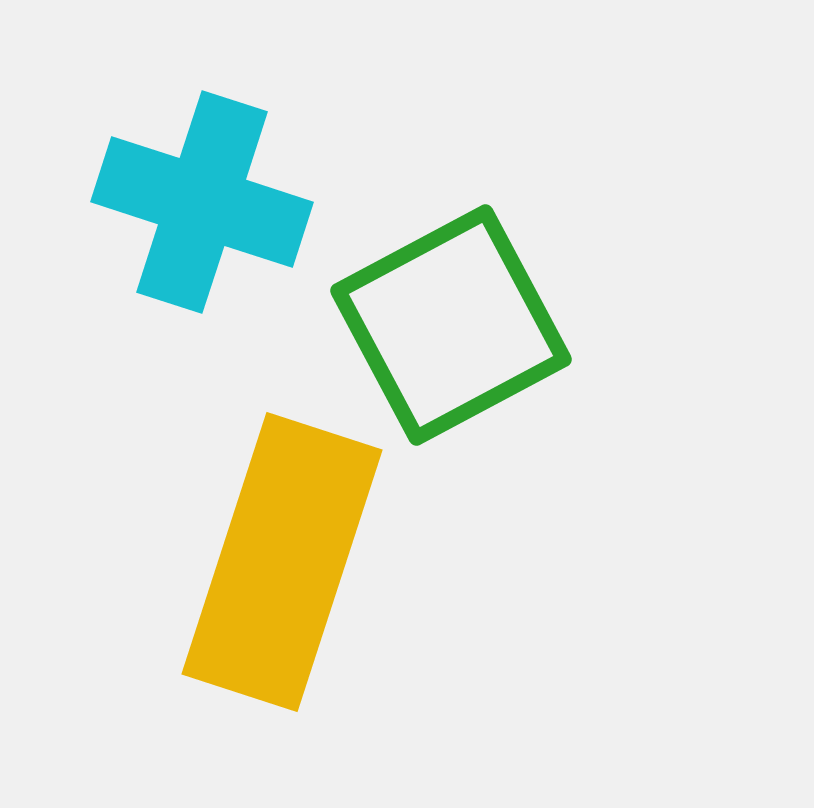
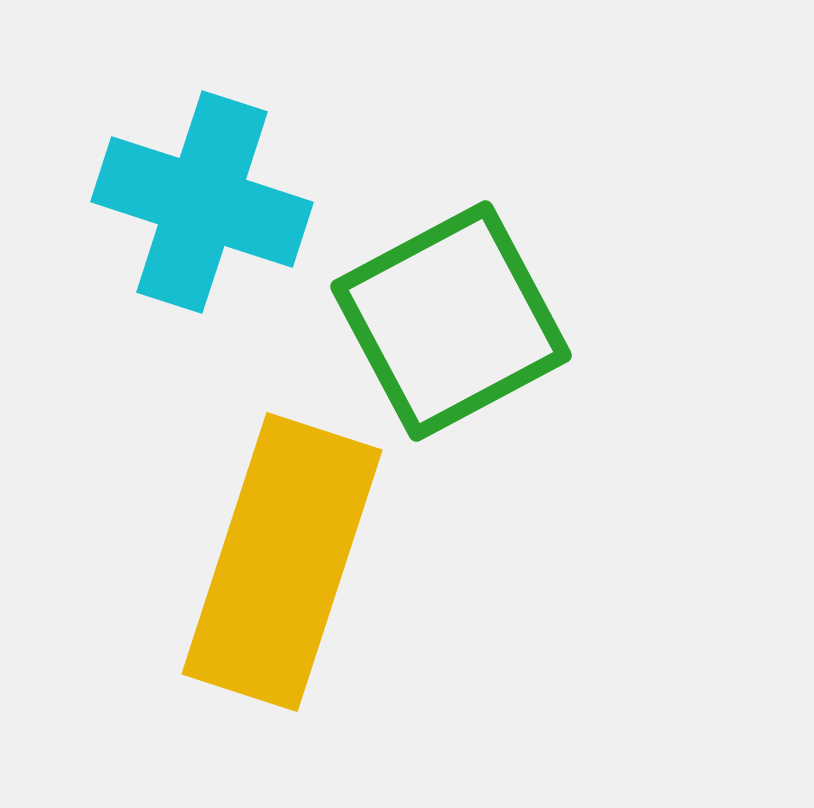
green square: moved 4 px up
